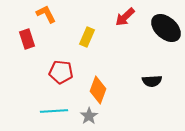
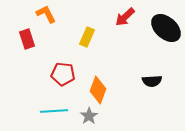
red pentagon: moved 2 px right, 2 px down
